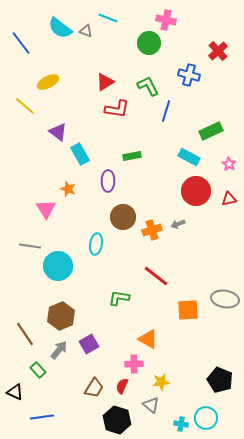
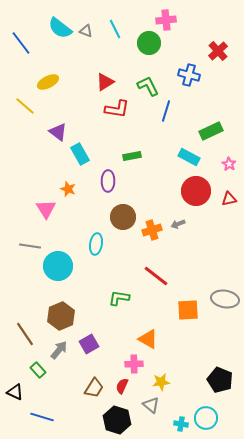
cyan line at (108, 18): moved 7 px right, 11 px down; rotated 42 degrees clockwise
pink cross at (166, 20): rotated 18 degrees counterclockwise
blue line at (42, 417): rotated 25 degrees clockwise
